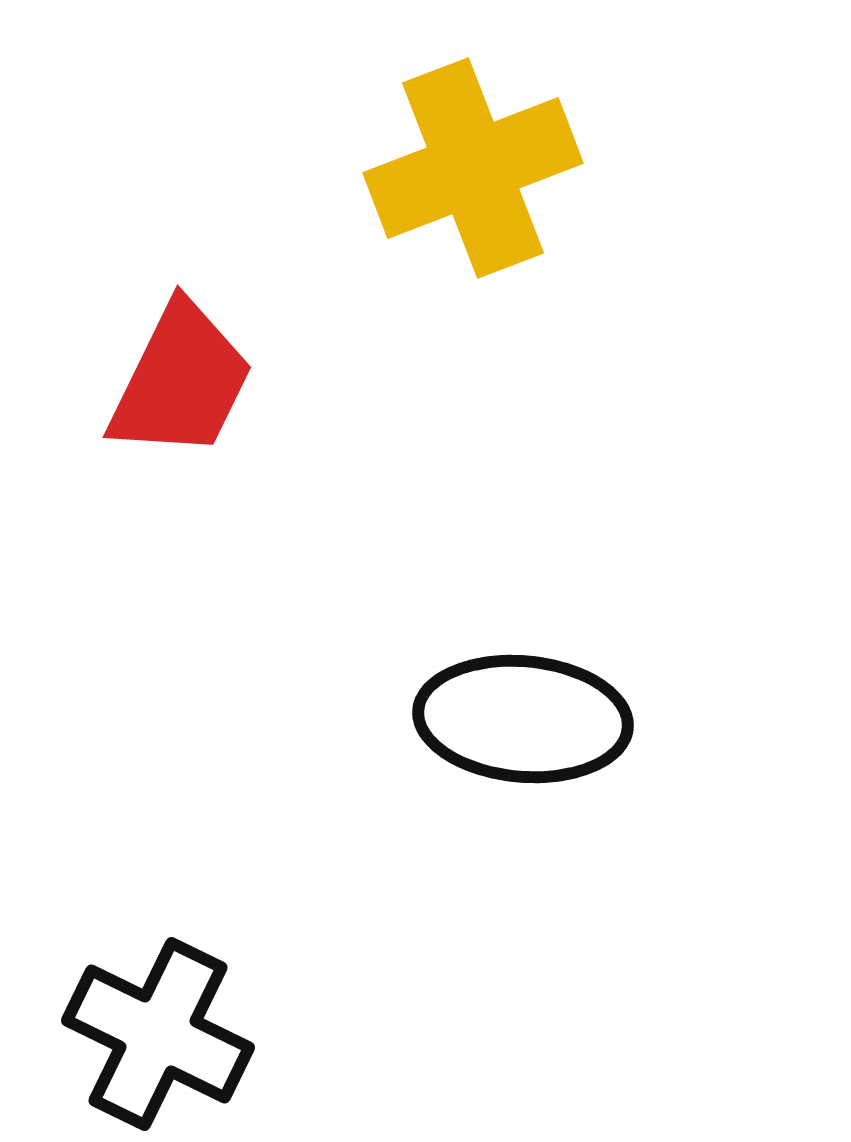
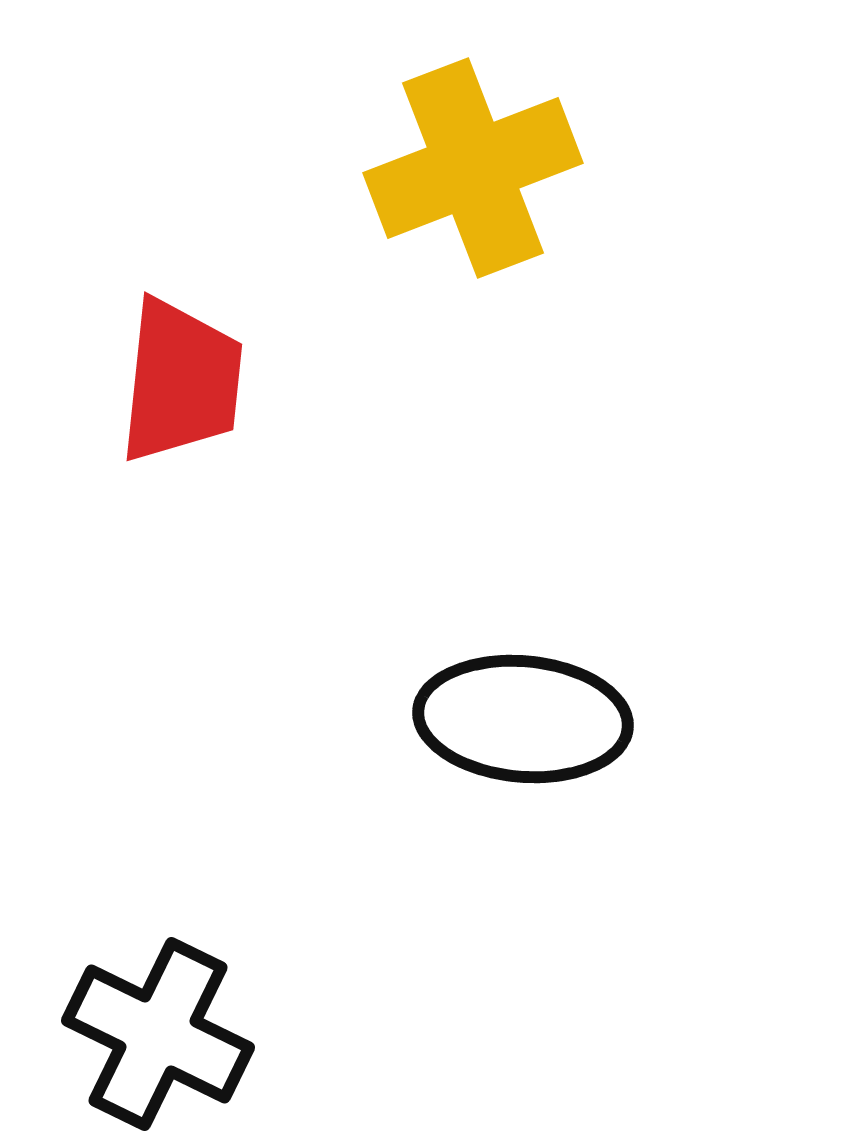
red trapezoid: rotated 20 degrees counterclockwise
